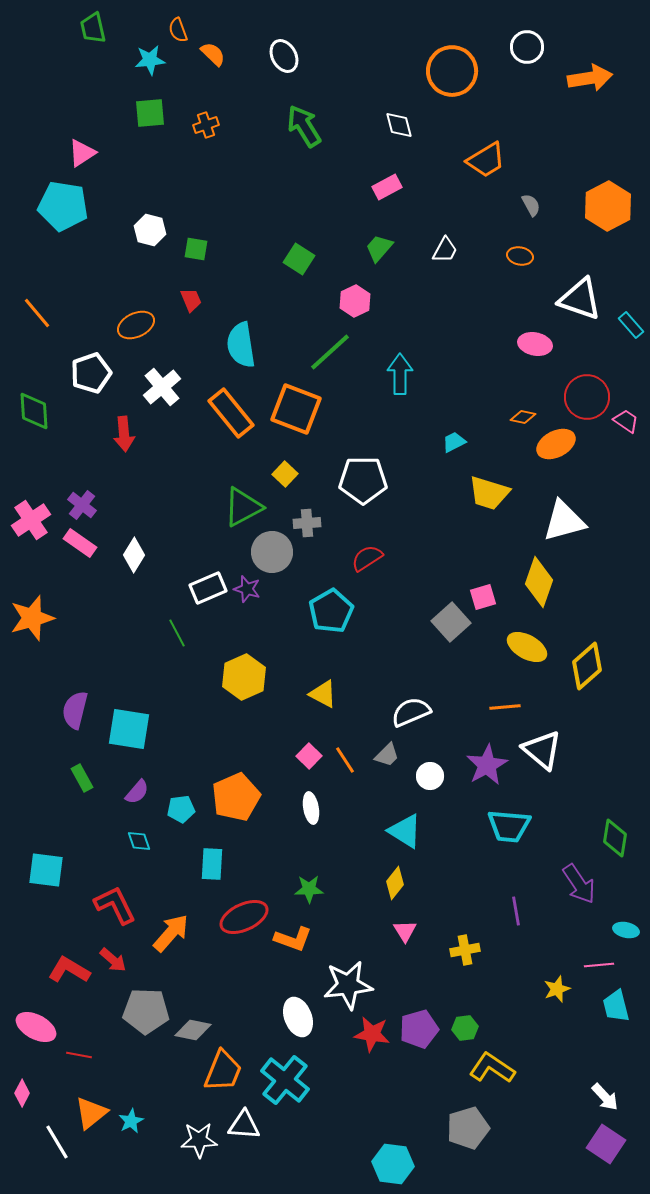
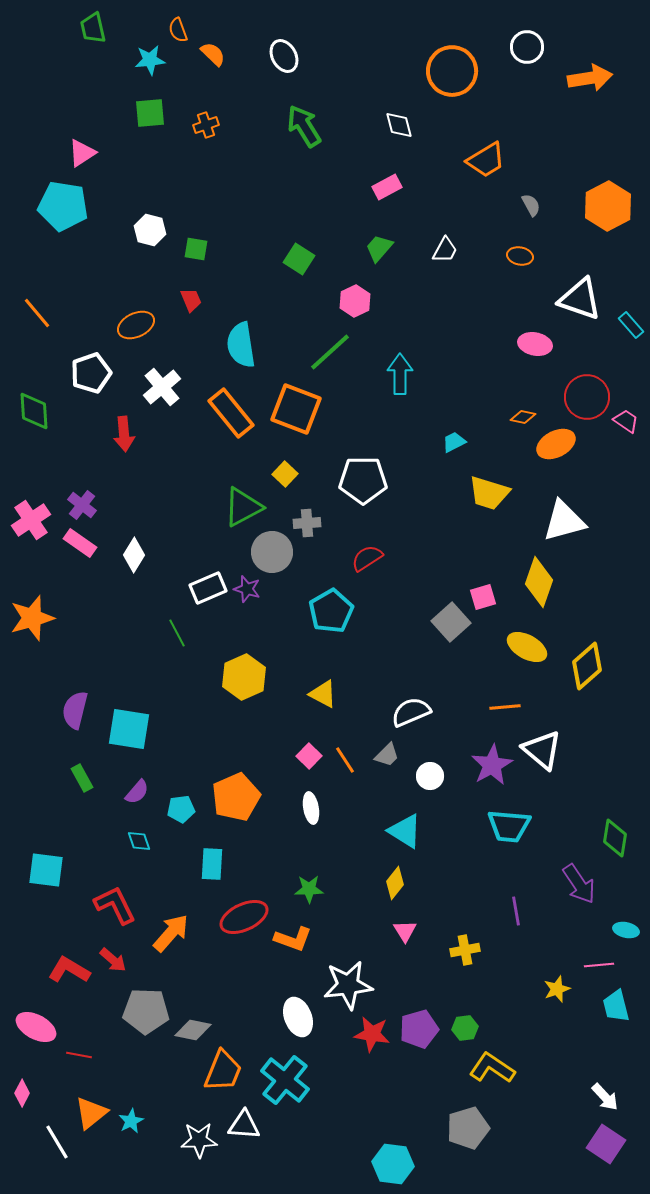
purple star at (487, 765): moved 5 px right
